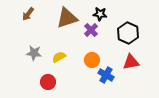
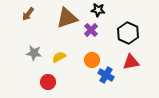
black star: moved 2 px left, 4 px up
